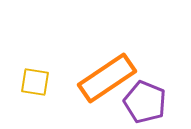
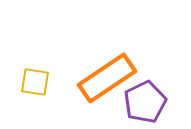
purple pentagon: rotated 24 degrees clockwise
